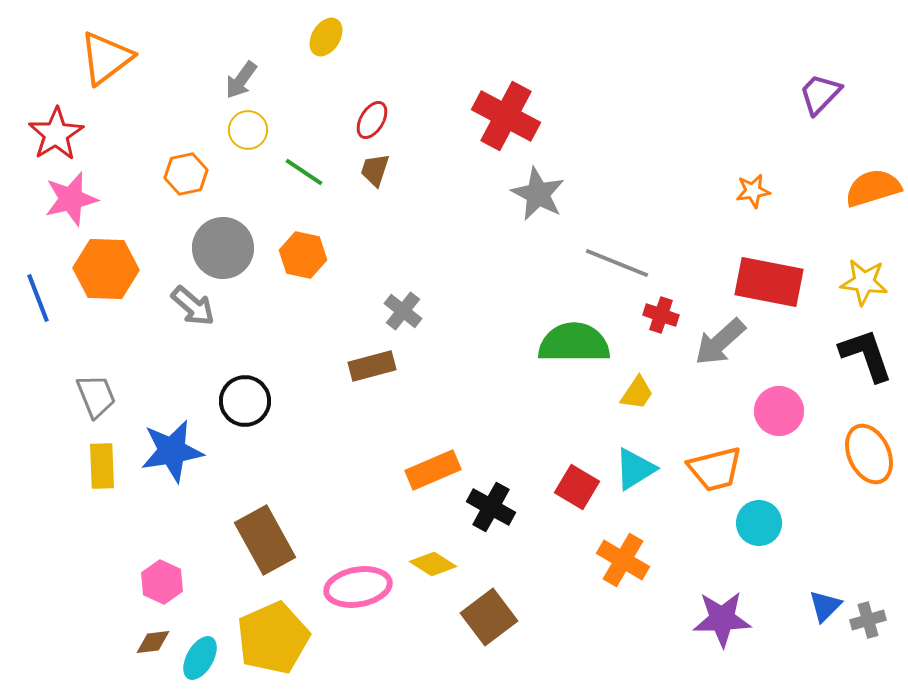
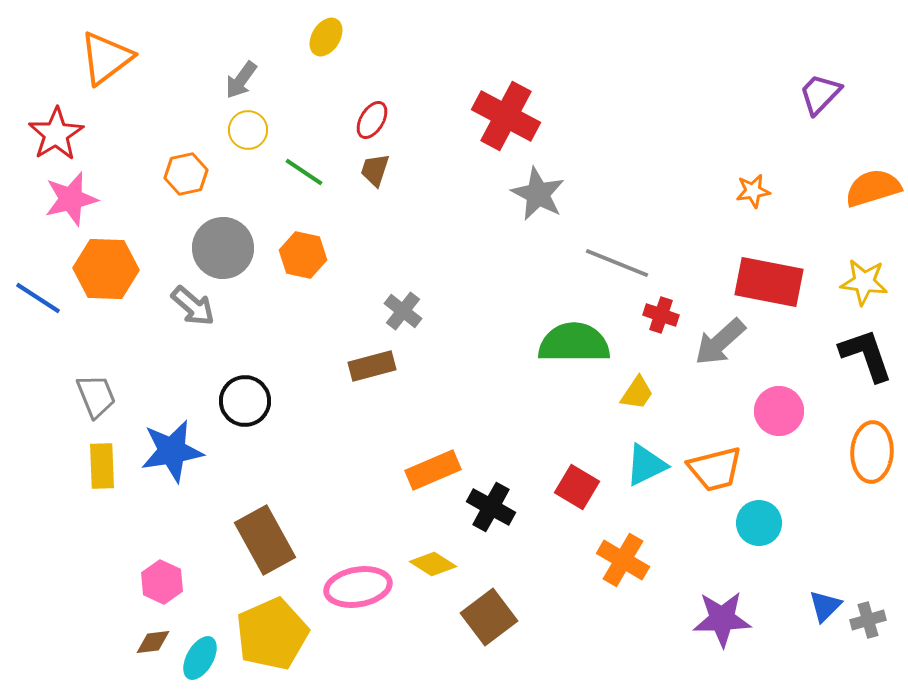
blue line at (38, 298): rotated 36 degrees counterclockwise
orange ellipse at (869, 454): moved 3 px right, 2 px up; rotated 28 degrees clockwise
cyan triangle at (635, 469): moved 11 px right, 4 px up; rotated 6 degrees clockwise
yellow pentagon at (273, 638): moved 1 px left, 4 px up
